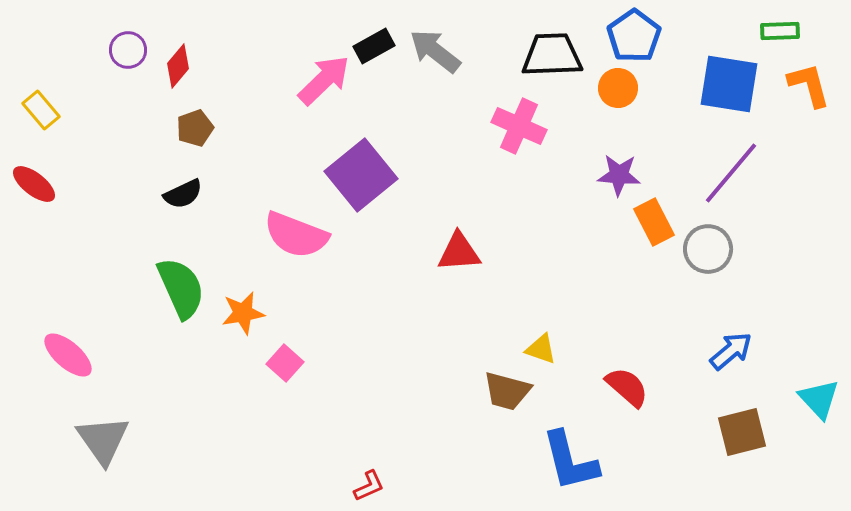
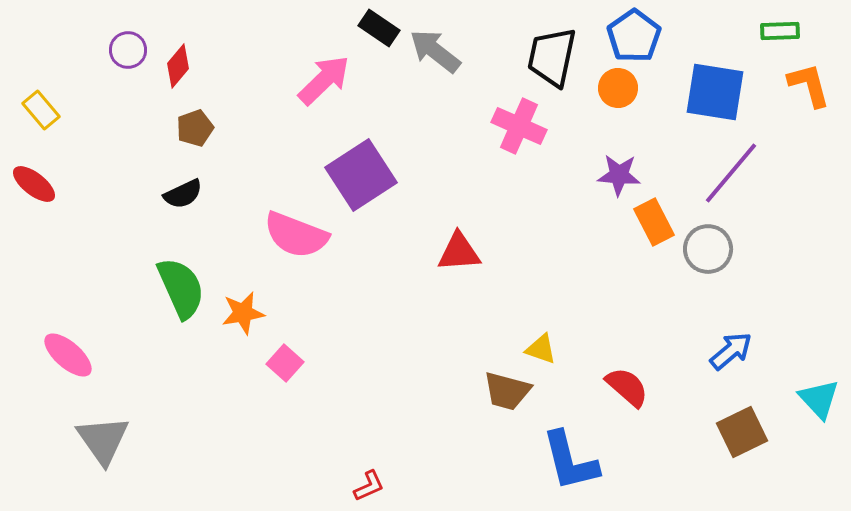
black rectangle: moved 5 px right, 18 px up; rotated 63 degrees clockwise
black trapezoid: moved 2 px down; rotated 76 degrees counterclockwise
blue square: moved 14 px left, 8 px down
purple square: rotated 6 degrees clockwise
brown square: rotated 12 degrees counterclockwise
